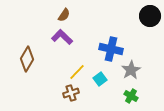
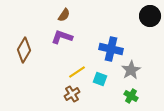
purple L-shape: rotated 25 degrees counterclockwise
brown diamond: moved 3 px left, 9 px up
yellow line: rotated 12 degrees clockwise
cyan square: rotated 32 degrees counterclockwise
brown cross: moved 1 px right, 1 px down; rotated 14 degrees counterclockwise
